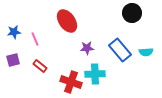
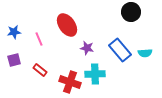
black circle: moved 1 px left, 1 px up
red ellipse: moved 4 px down
pink line: moved 4 px right
purple star: rotated 16 degrees clockwise
cyan semicircle: moved 1 px left, 1 px down
purple square: moved 1 px right
red rectangle: moved 4 px down
red cross: moved 1 px left
